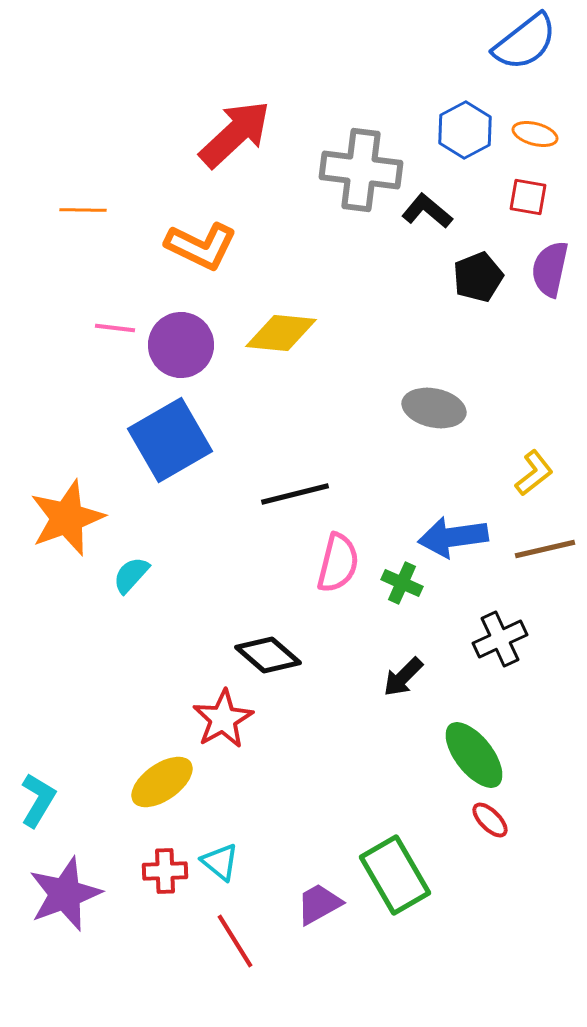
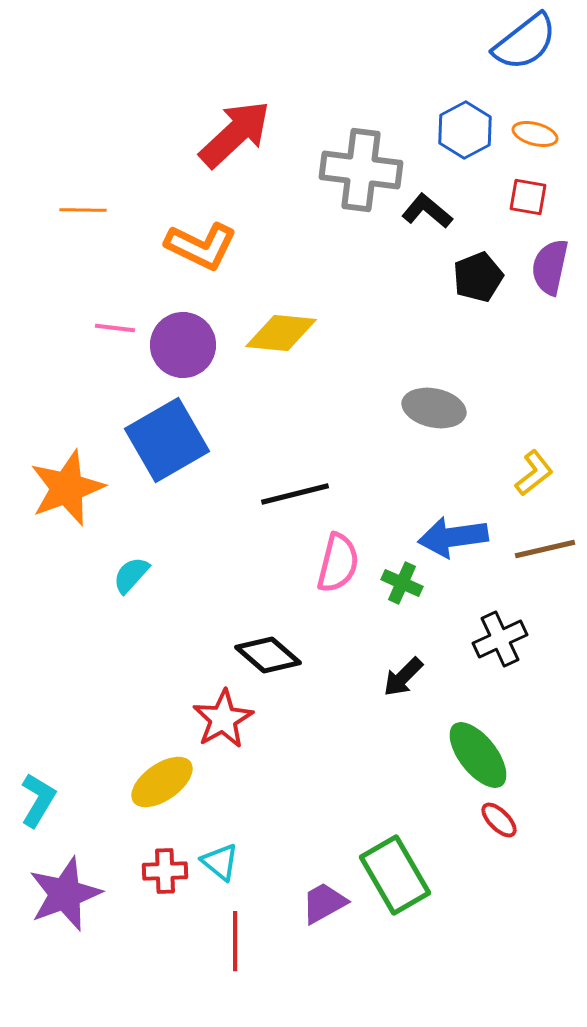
purple semicircle: moved 2 px up
purple circle: moved 2 px right
blue square: moved 3 px left
orange star: moved 30 px up
green ellipse: moved 4 px right
red ellipse: moved 9 px right
purple trapezoid: moved 5 px right, 1 px up
red line: rotated 32 degrees clockwise
